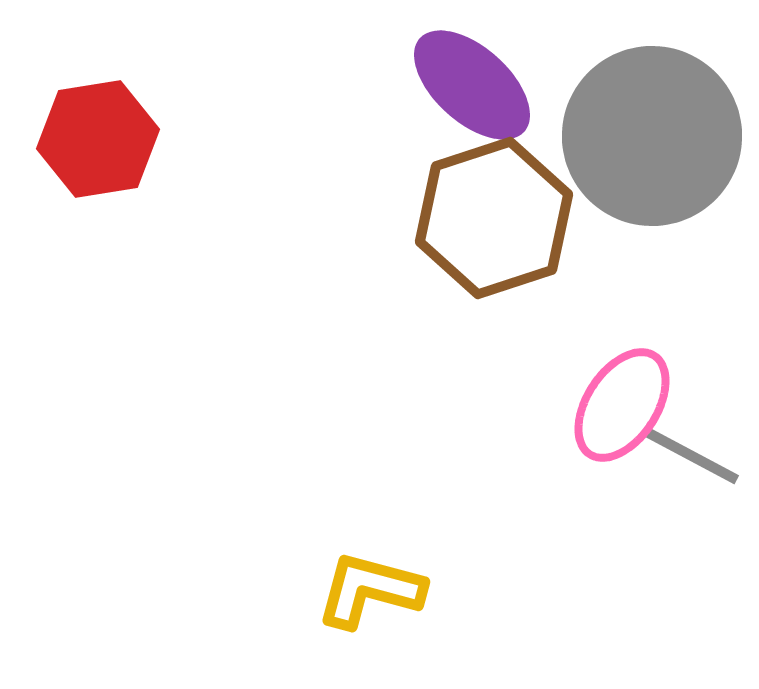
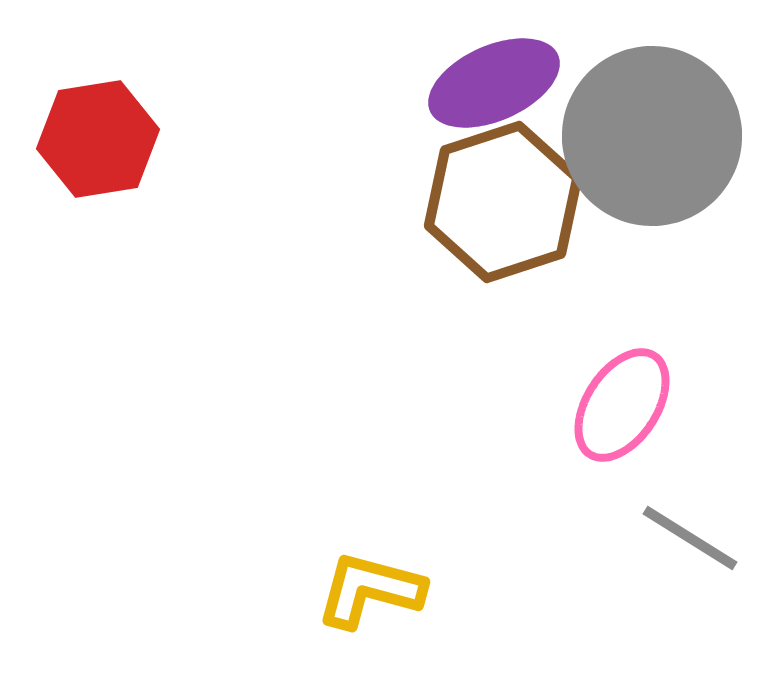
purple ellipse: moved 22 px right, 2 px up; rotated 66 degrees counterclockwise
brown hexagon: moved 9 px right, 16 px up
gray line: moved 83 px down; rotated 4 degrees clockwise
